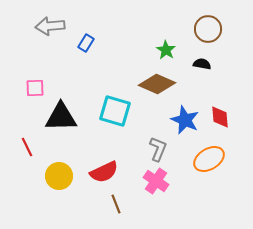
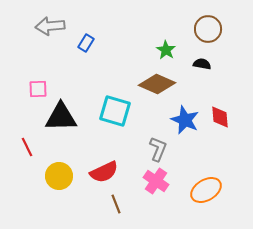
pink square: moved 3 px right, 1 px down
orange ellipse: moved 3 px left, 31 px down
